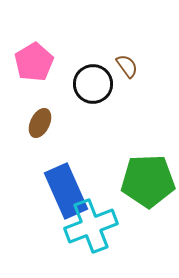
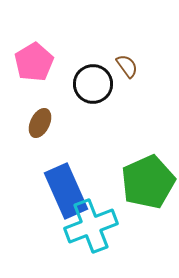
green pentagon: moved 1 px down; rotated 22 degrees counterclockwise
